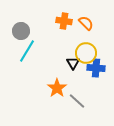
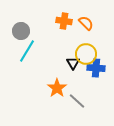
yellow circle: moved 1 px down
